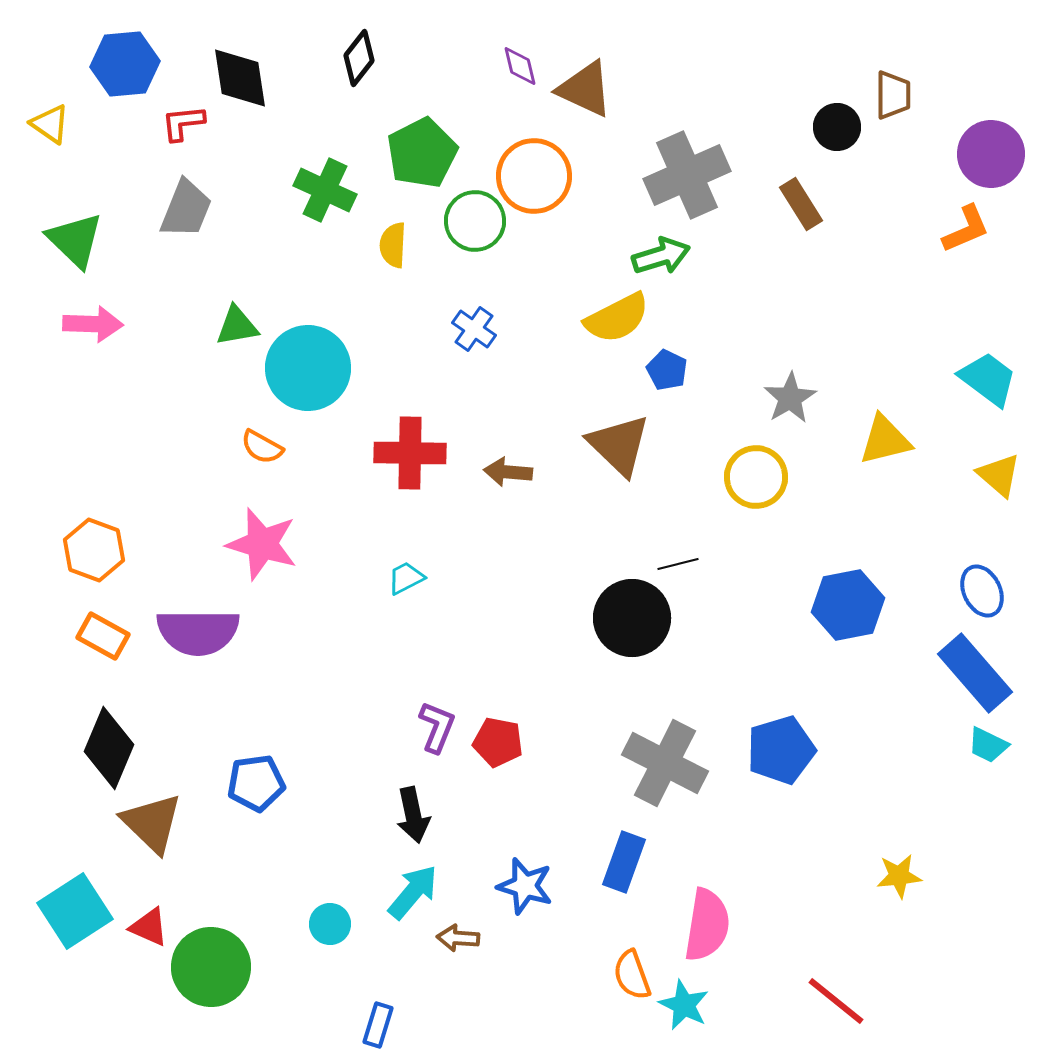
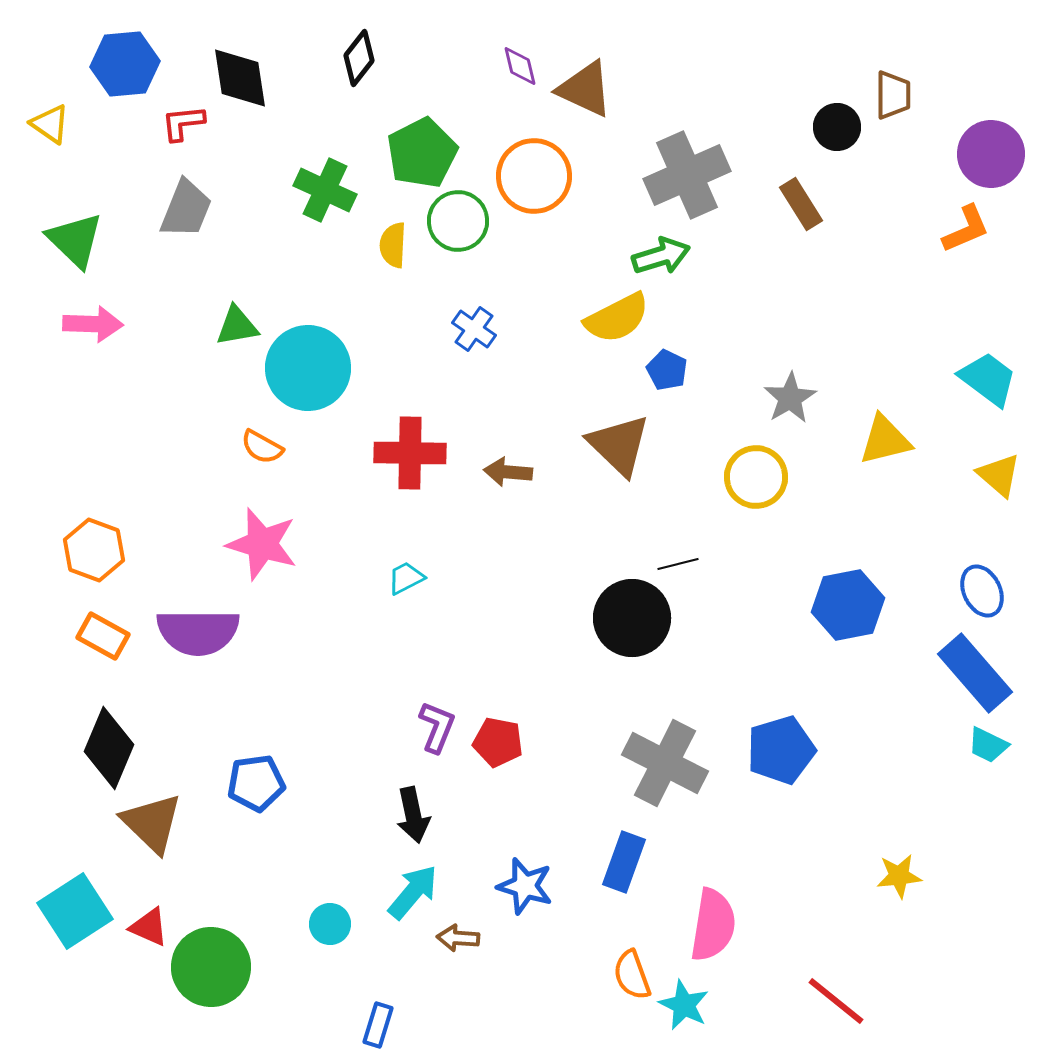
green circle at (475, 221): moved 17 px left
pink semicircle at (707, 925): moved 6 px right
